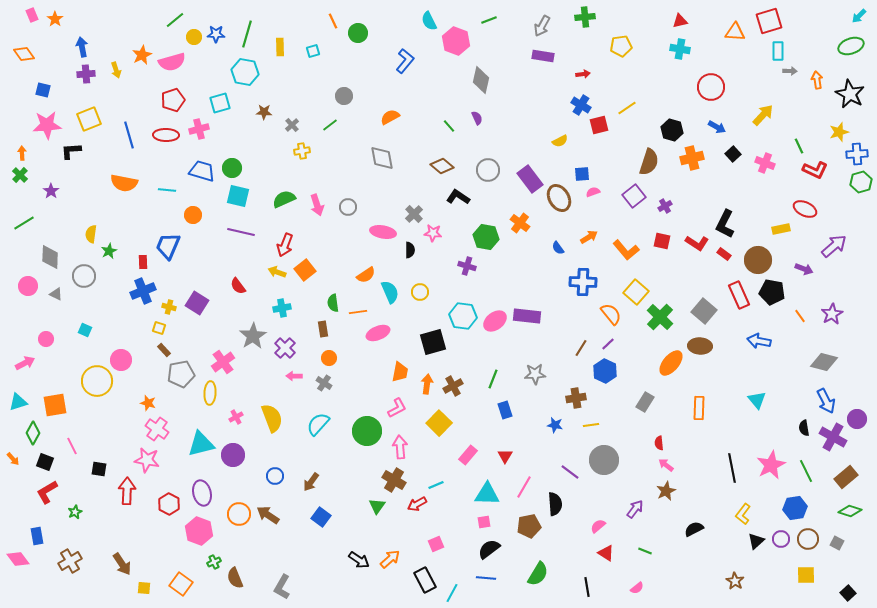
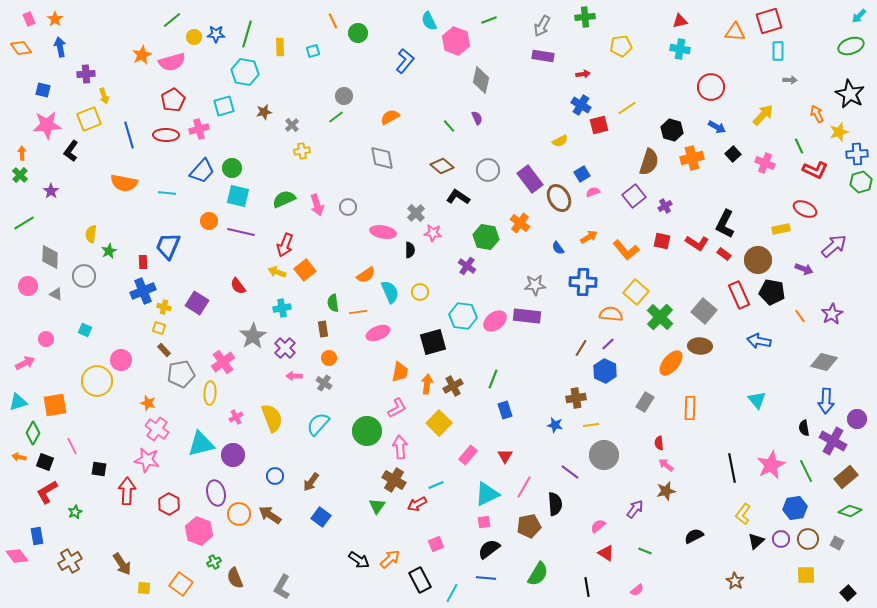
pink rectangle at (32, 15): moved 3 px left, 4 px down
green line at (175, 20): moved 3 px left
blue arrow at (82, 47): moved 22 px left
orange diamond at (24, 54): moved 3 px left, 6 px up
yellow arrow at (116, 70): moved 12 px left, 26 px down
gray arrow at (790, 71): moved 9 px down
orange arrow at (817, 80): moved 34 px down; rotated 18 degrees counterclockwise
red pentagon at (173, 100): rotated 10 degrees counterclockwise
cyan square at (220, 103): moved 4 px right, 3 px down
brown star at (264, 112): rotated 14 degrees counterclockwise
green line at (330, 125): moved 6 px right, 8 px up
black L-shape at (71, 151): rotated 50 degrees counterclockwise
blue trapezoid at (202, 171): rotated 116 degrees clockwise
blue square at (582, 174): rotated 28 degrees counterclockwise
cyan line at (167, 190): moved 3 px down
gray cross at (414, 214): moved 2 px right, 1 px up
orange circle at (193, 215): moved 16 px right, 6 px down
purple cross at (467, 266): rotated 18 degrees clockwise
yellow cross at (169, 307): moved 5 px left
orange semicircle at (611, 314): rotated 45 degrees counterclockwise
gray star at (535, 374): moved 89 px up
blue arrow at (826, 401): rotated 30 degrees clockwise
orange rectangle at (699, 408): moved 9 px left
purple cross at (833, 437): moved 4 px down
orange arrow at (13, 459): moved 6 px right, 2 px up; rotated 144 degrees clockwise
gray circle at (604, 460): moved 5 px up
brown star at (666, 491): rotated 12 degrees clockwise
purple ellipse at (202, 493): moved 14 px right
cyan triangle at (487, 494): rotated 28 degrees counterclockwise
brown arrow at (268, 515): moved 2 px right
black semicircle at (694, 529): moved 7 px down
pink diamond at (18, 559): moved 1 px left, 3 px up
black rectangle at (425, 580): moved 5 px left
pink semicircle at (637, 588): moved 2 px down
